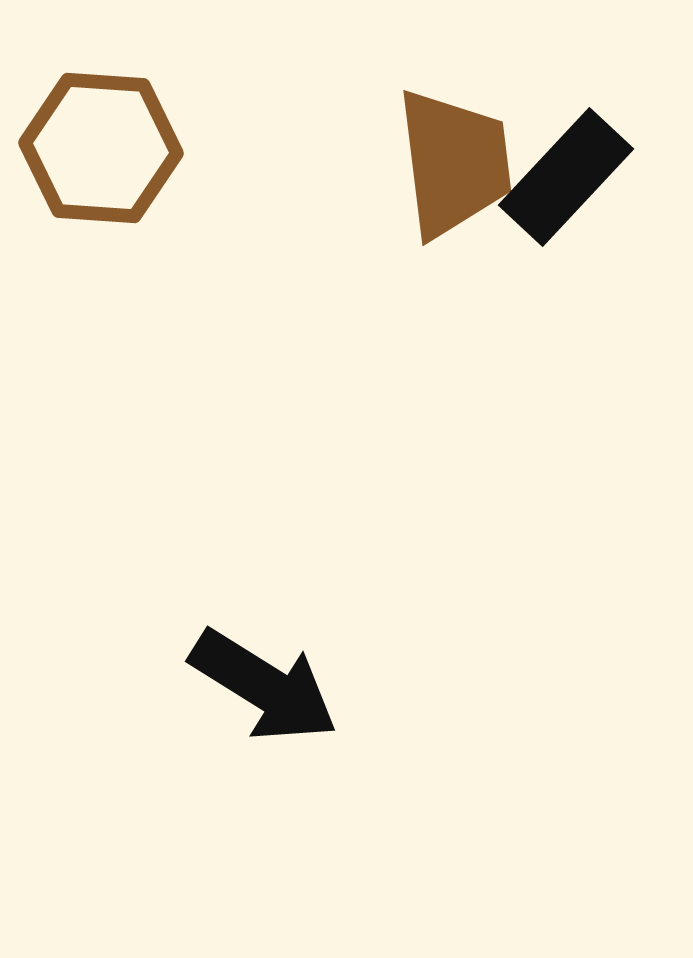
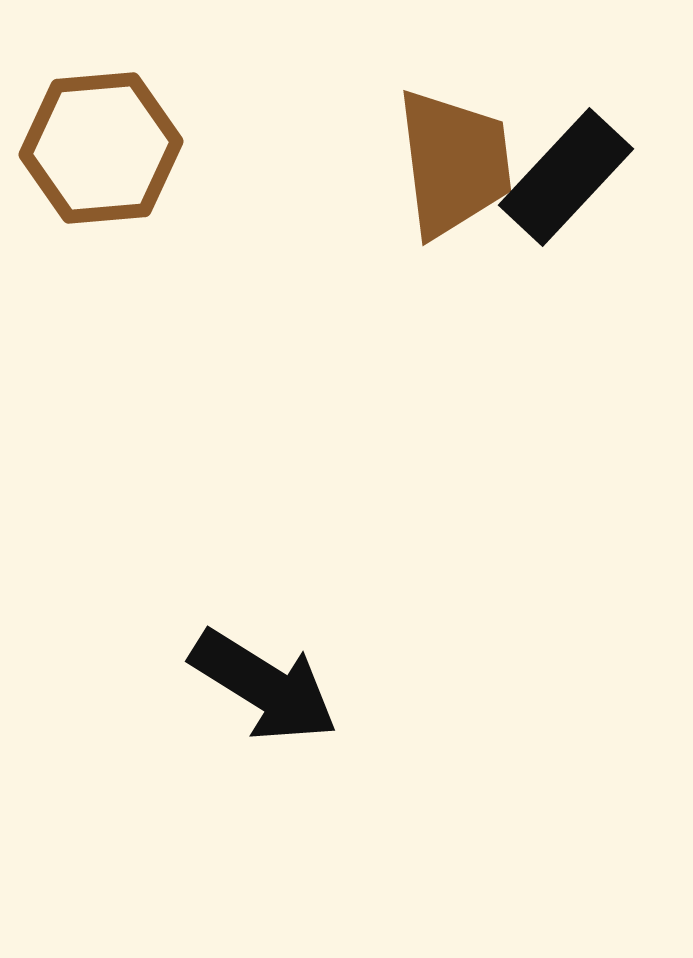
brown hexagon: rotated 9 degrees counterclockwise
